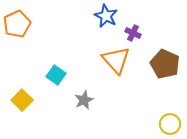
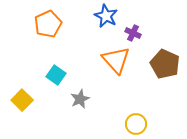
orange pentagon: moved 31 px right
gray star: moved 4 px left, 1 px up
yellow circle: moved 34 px left
